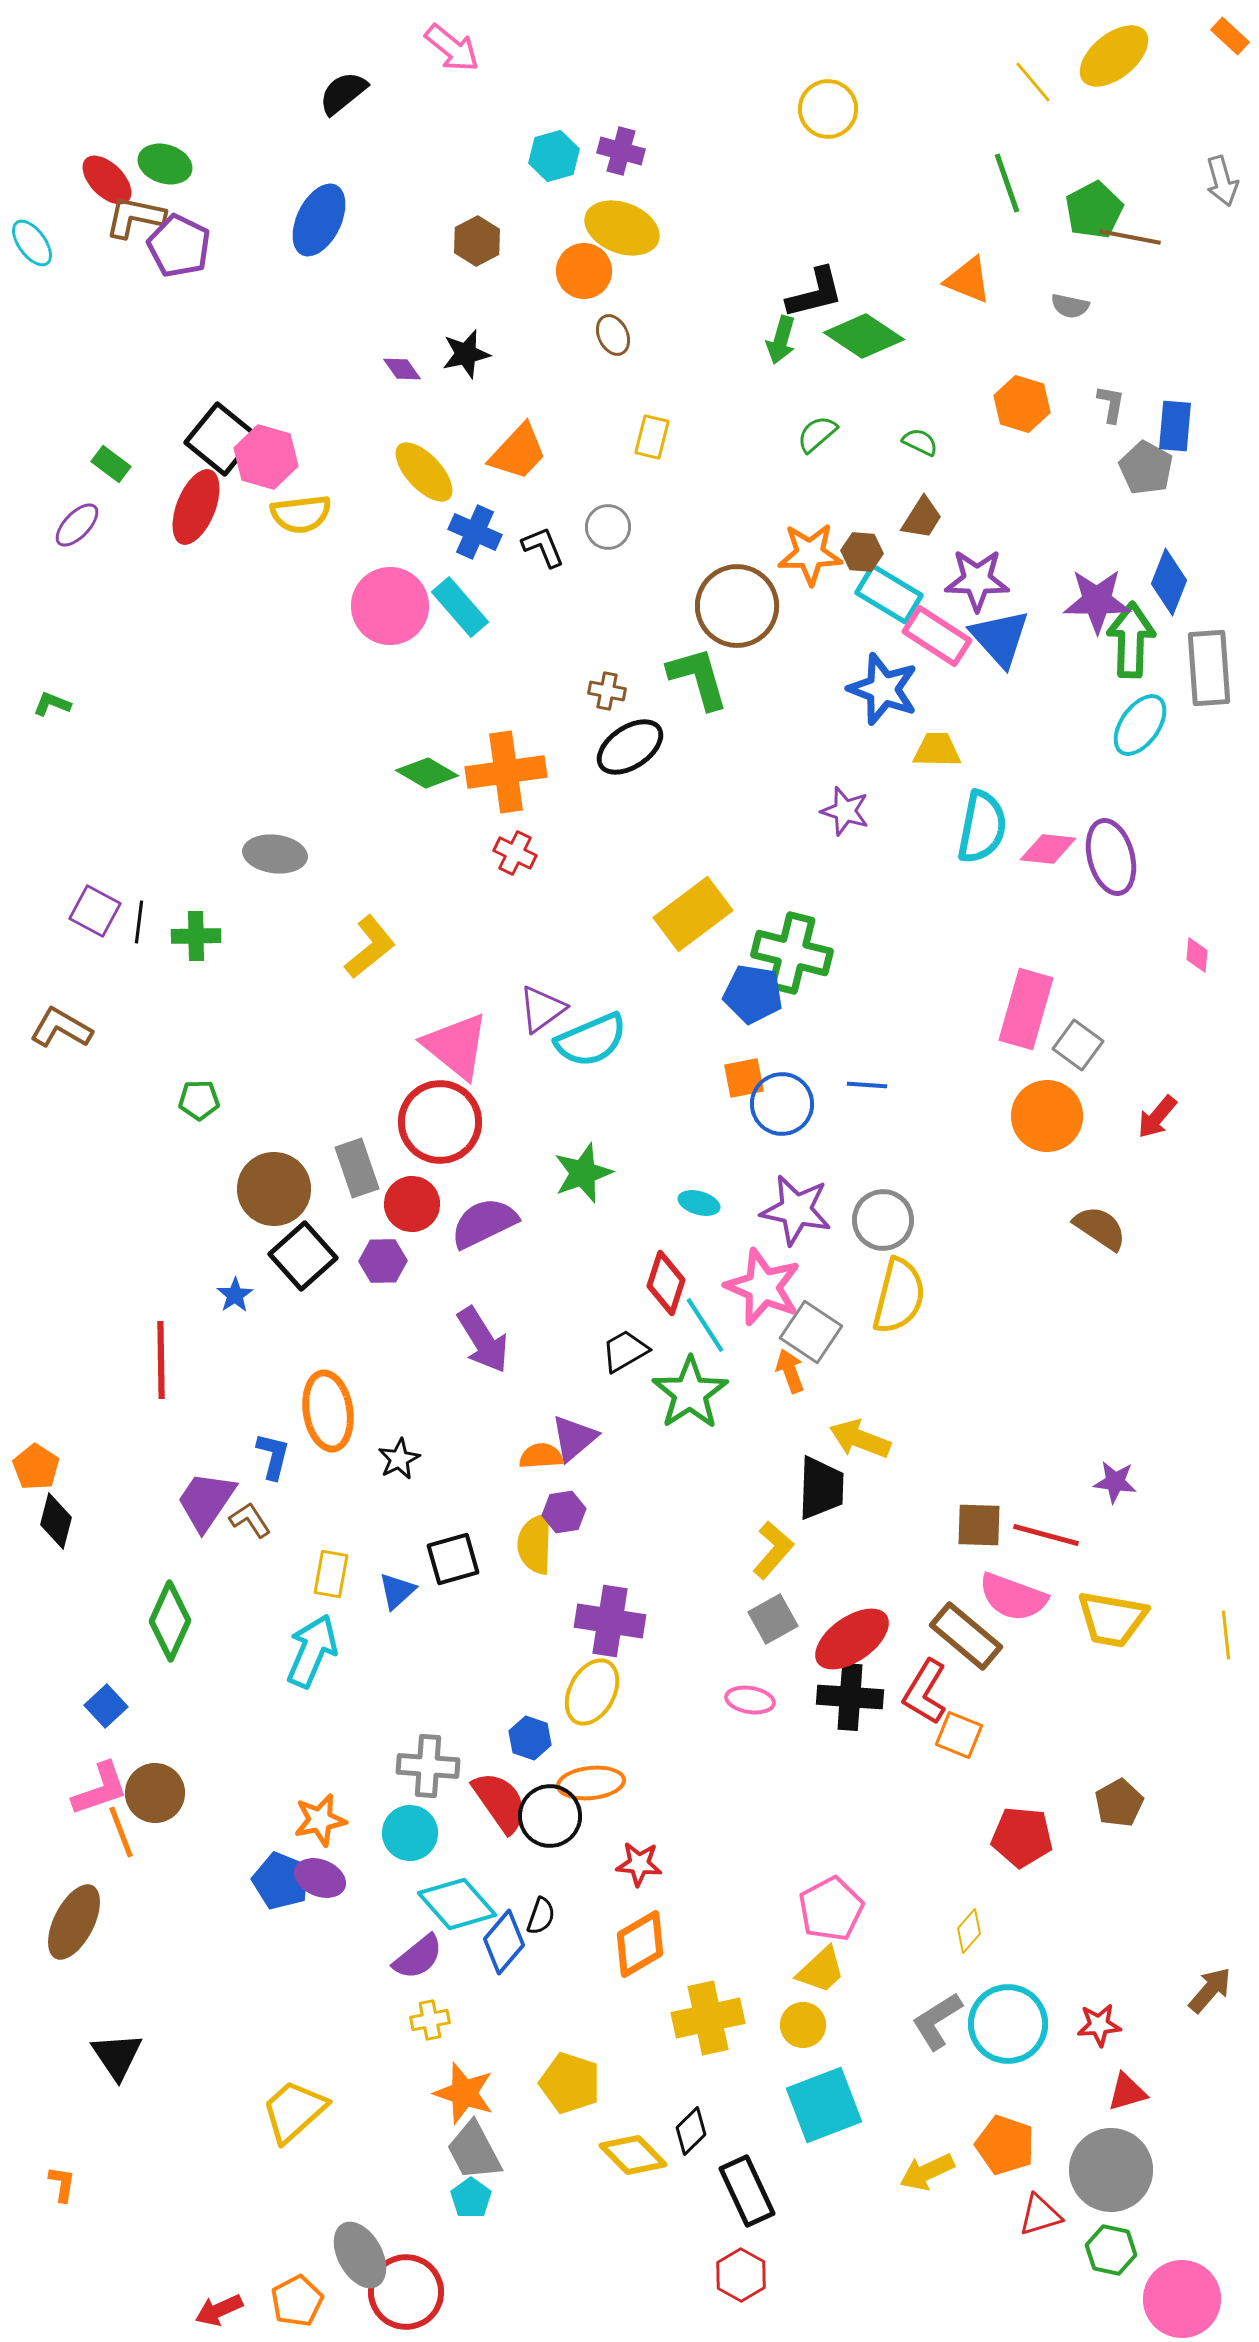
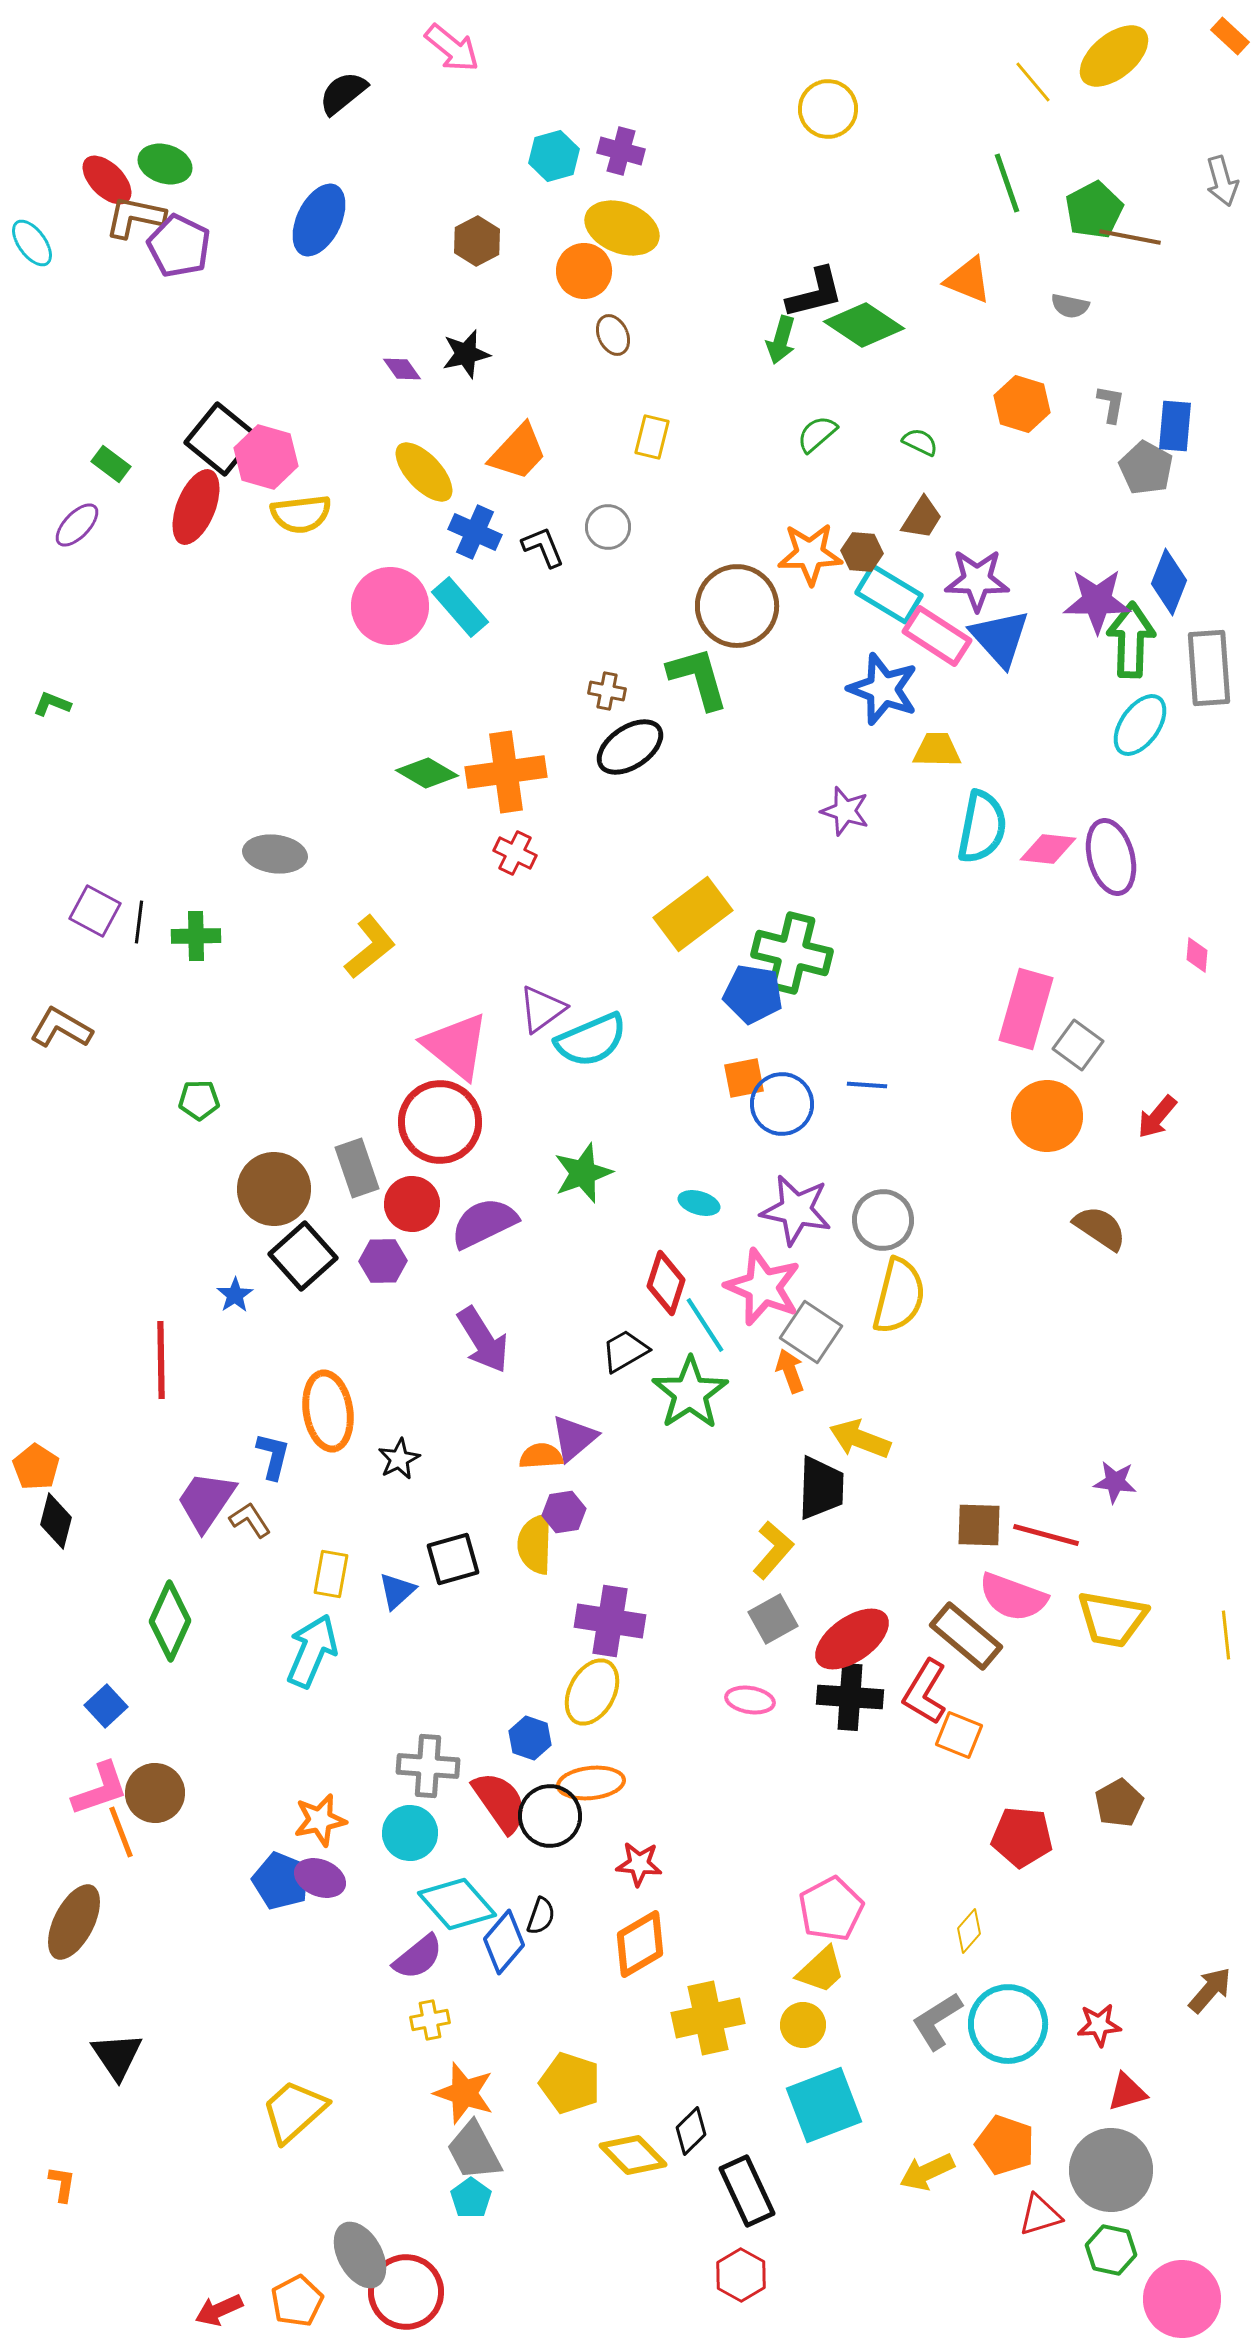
green diamond at (864, 336): moved 11 px up
